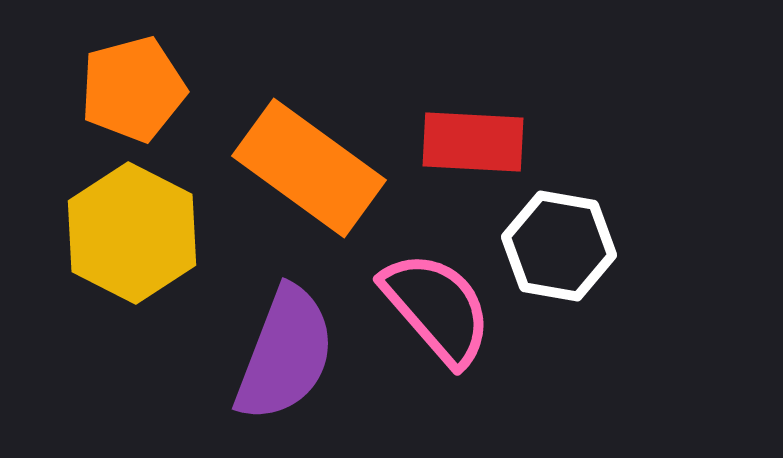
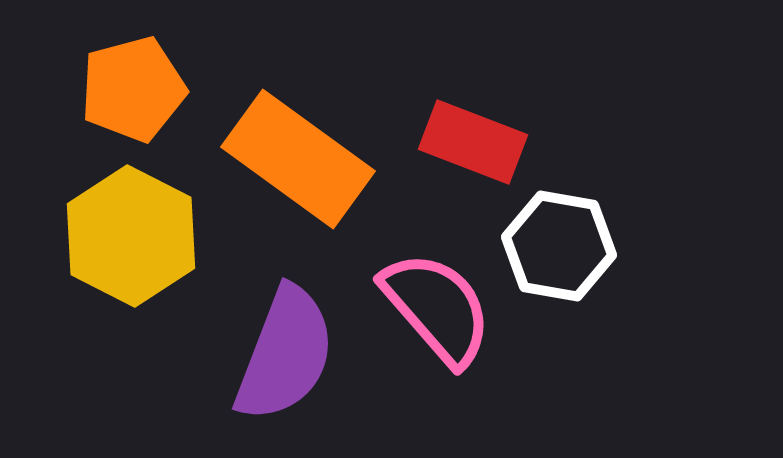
red rectangle: rotated 18 degrees clockwise
orange rectangle: moved 11 px left, 9 px up
yellow hexagon: moved 1 px left, 3 px down
